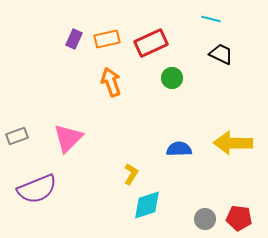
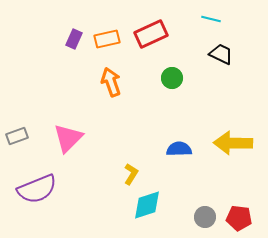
red rectangle: moved 9 px up
gray circle: moved 2 px up
